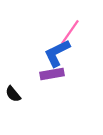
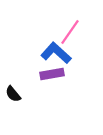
blue L-shape: moved 1 px left; rotated 68 degrees clockwise
